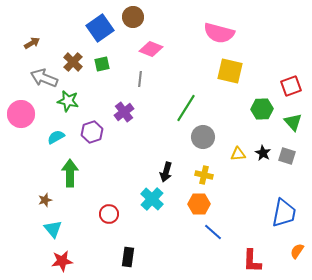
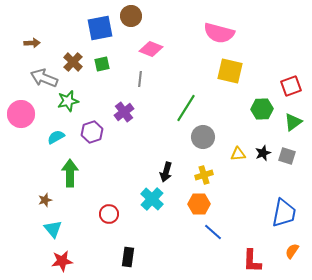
brown circle: moved 2 px left, 1 px up
blue square: rotated 24 degrees clockwise
brown arrow: rotated 28 degrees clockwise
green star: rotated 25 degrees counterclockwise
green triangle: rotated 36 degrees clockwise
black star: rotated 21 degrees clockwise
yellow cross: rotated 30 degrees counterclockwise
orange semicircle: moved 5 px left
